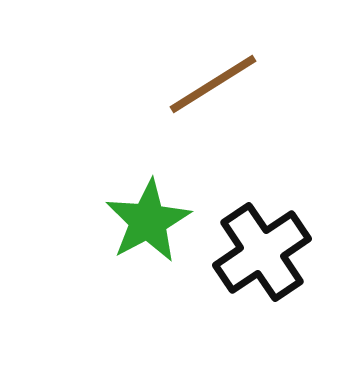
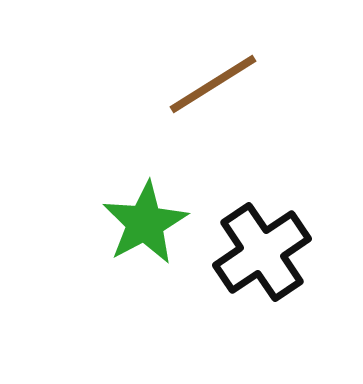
green star: moved 3 px left, 2 px down
